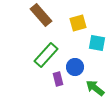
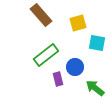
green rectangle: rotated 10 degrees clockwise
